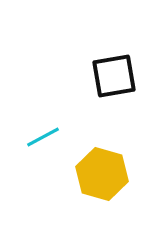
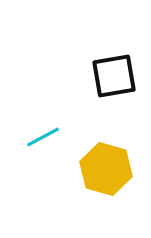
yellow hexagon: moved 4 px right, 5 px up
